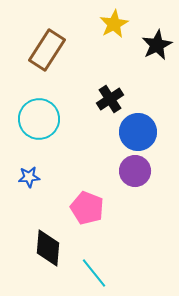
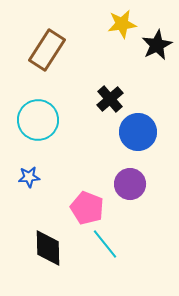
yellow star: moved 8 px right; rotated 20 degrees clockwise
black cross: rotated 8 degrees counterclockwise
cyan circle: moved 1 px left, 1 px down
purple circle: moved 5 px left, 13 px down
black diamond: rotated 6 degrees counterclockwise
cyan line: moved 11 px right, 29 px up
